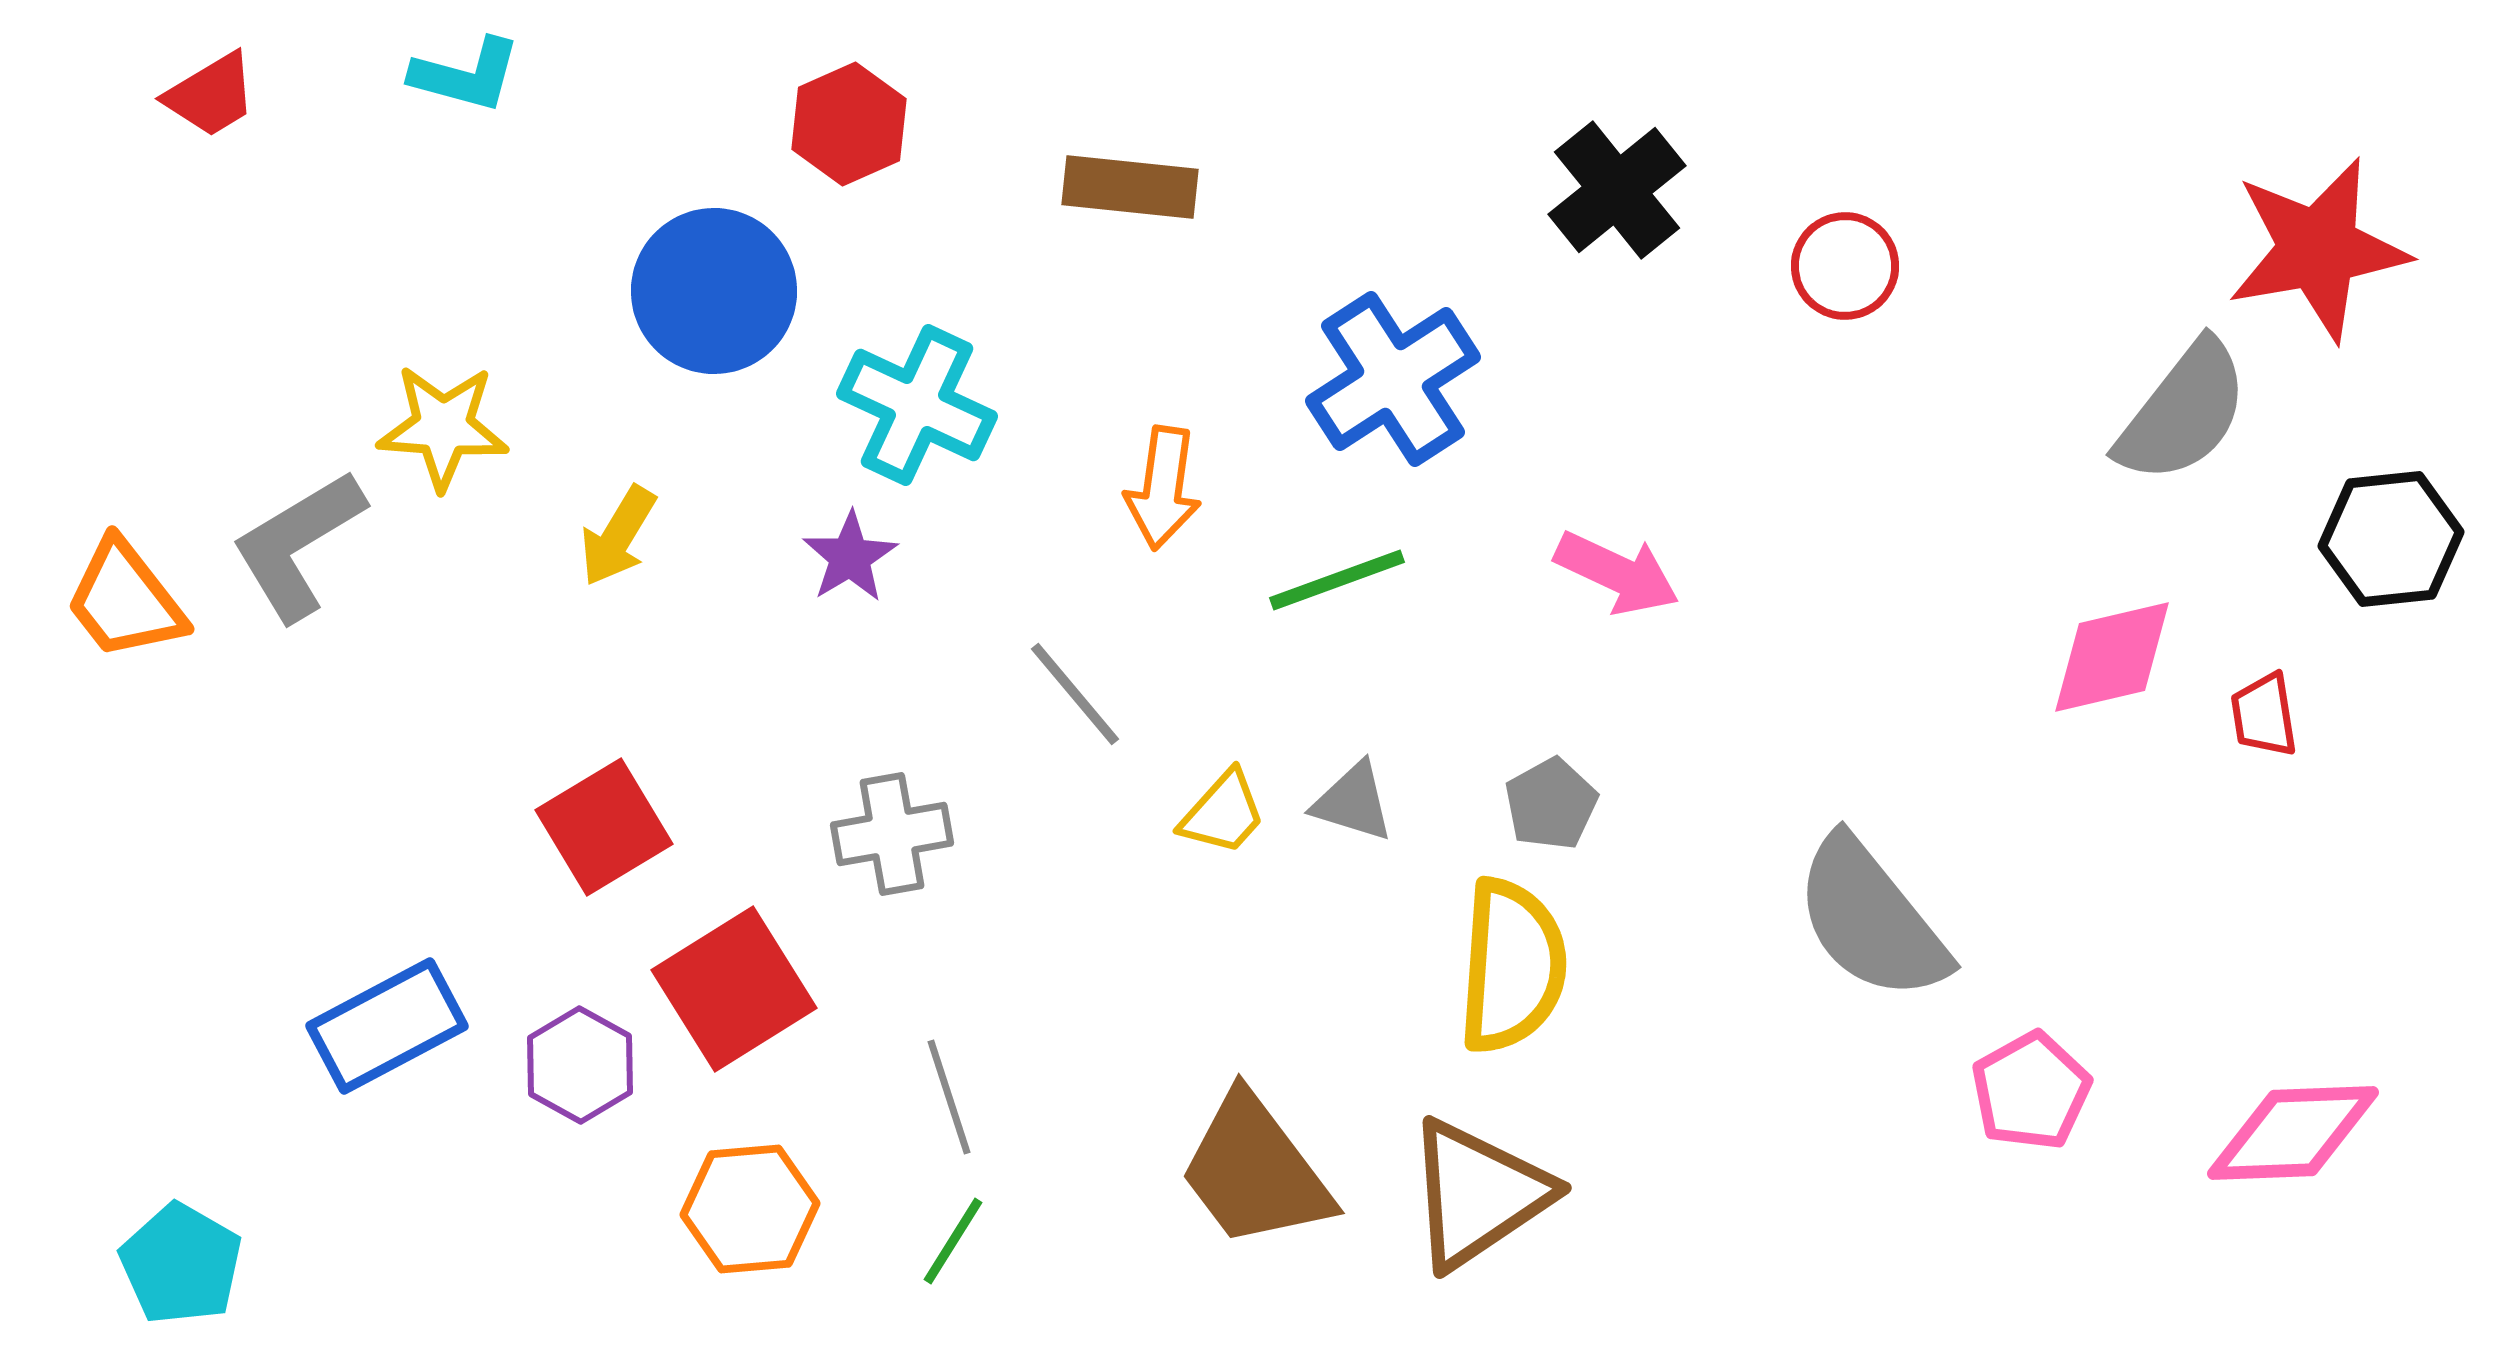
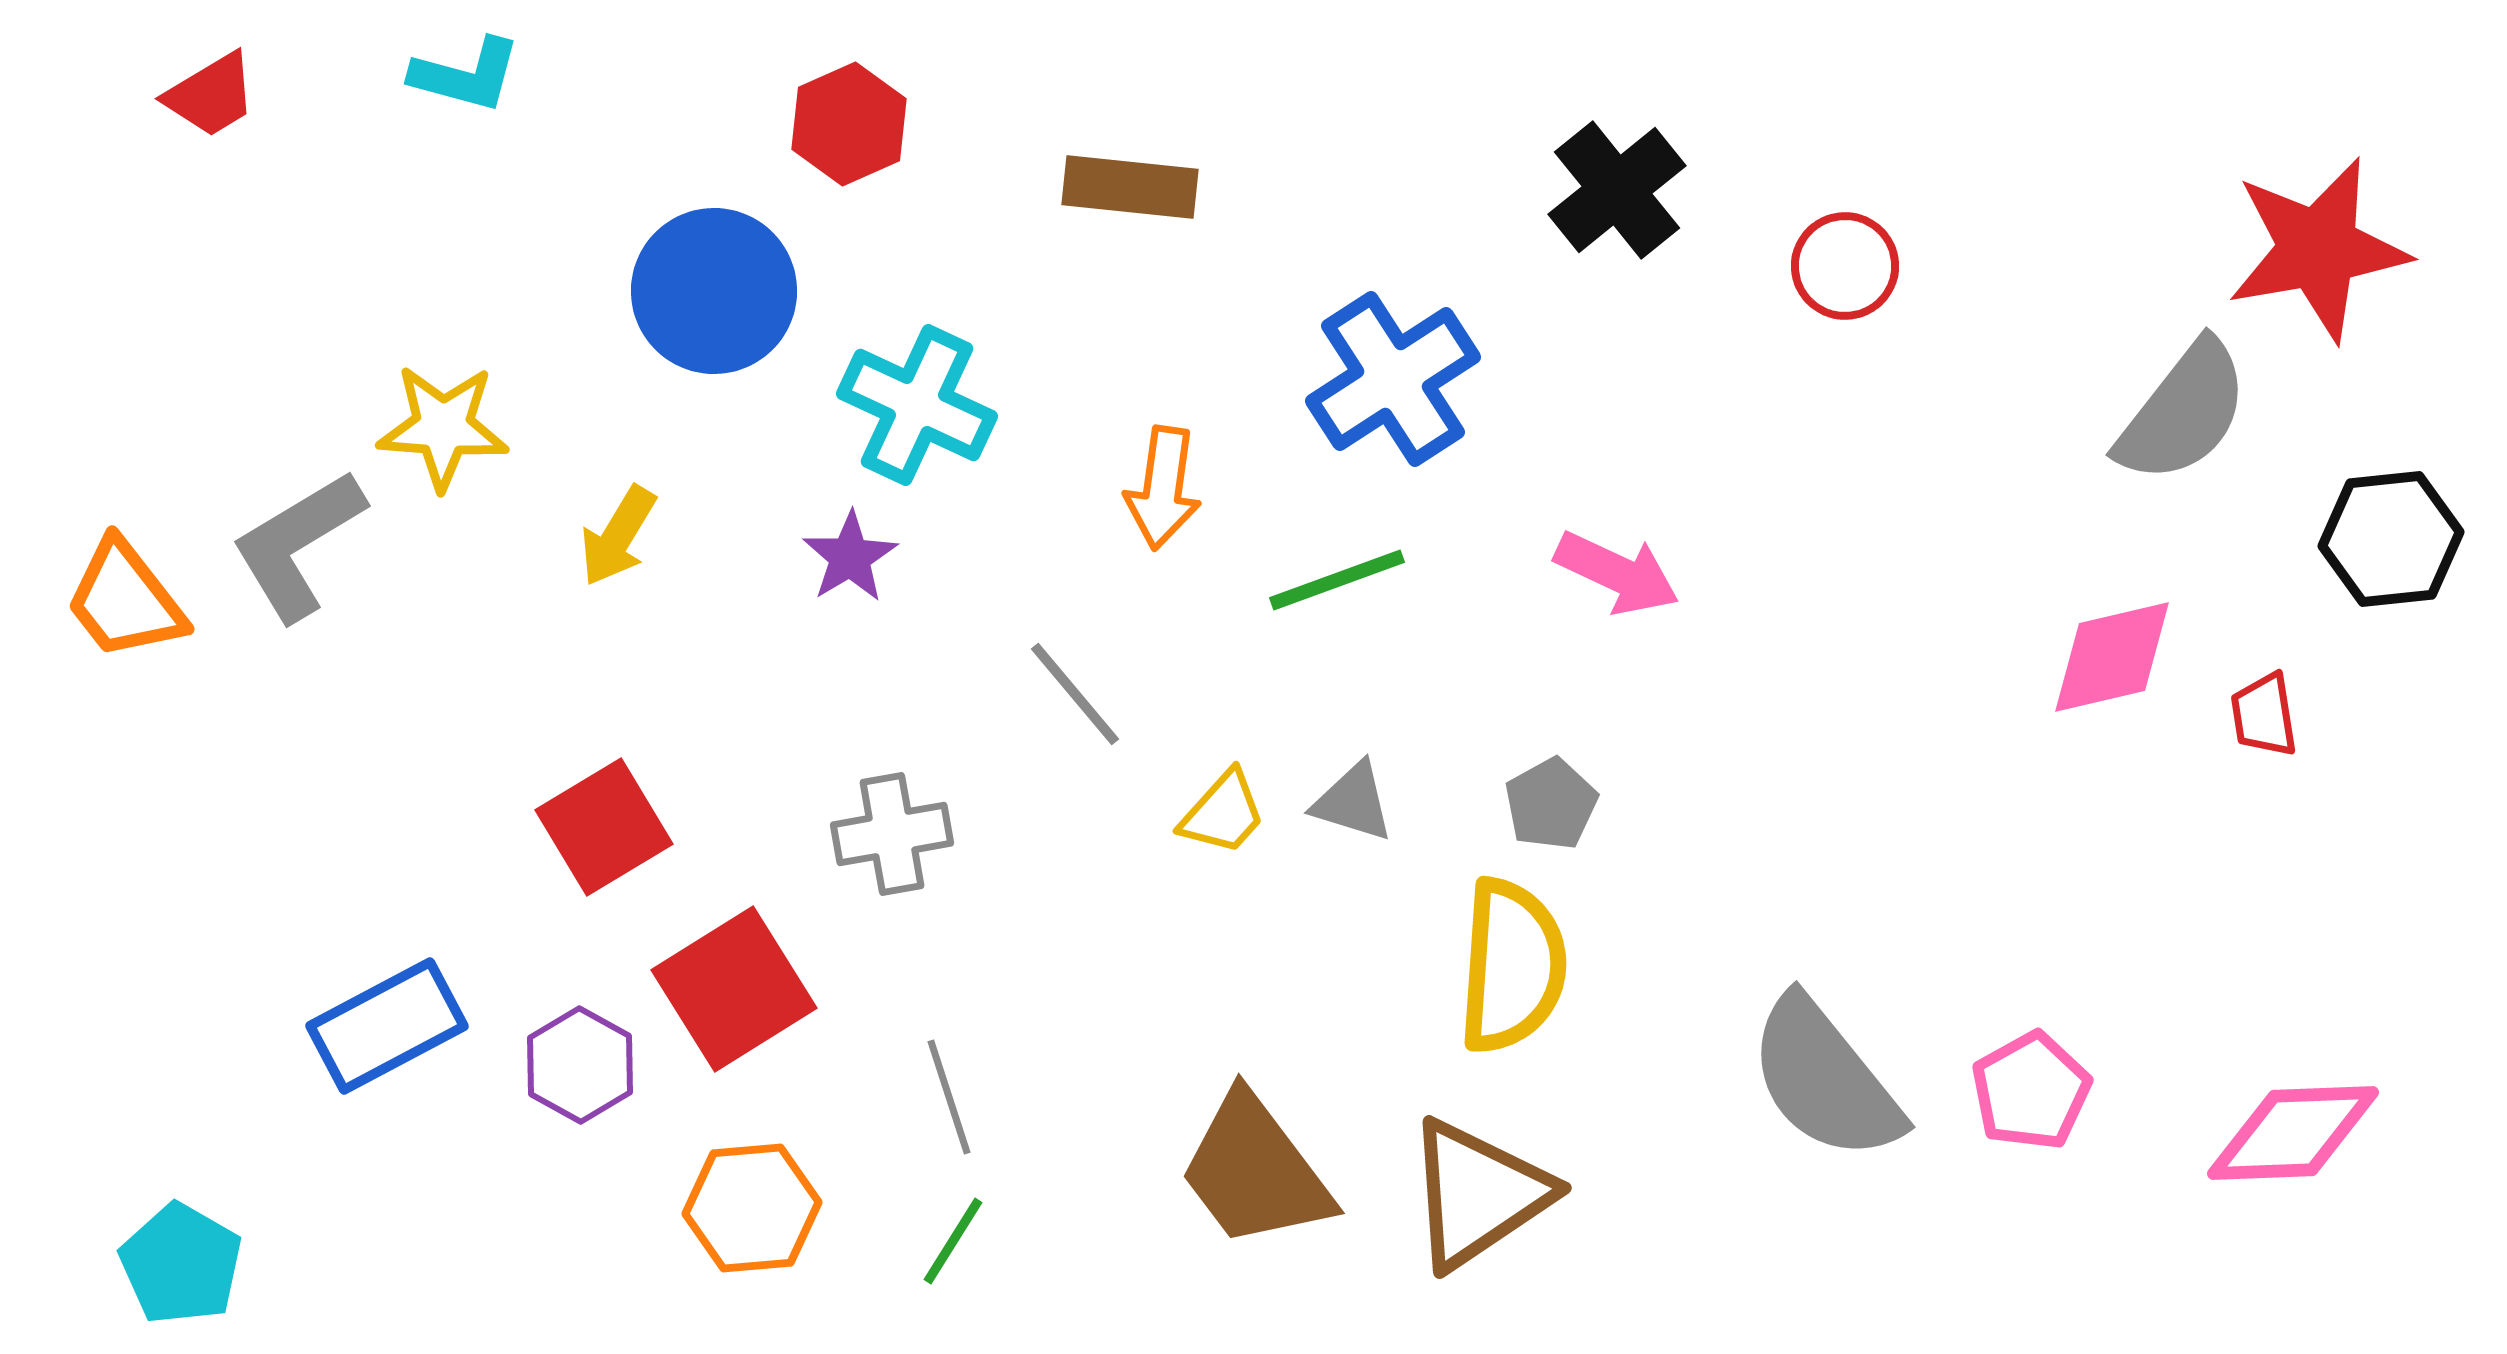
gray semicircle at (1871, 919): moved 46 px left, 160 px down
orange hexagon at (750, 1209): moved 2 px right, 1 px up
